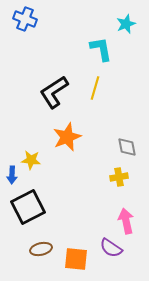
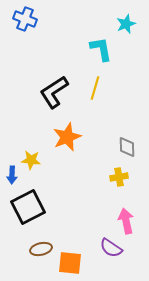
gray diamond: rotated 10 degrees clockwise
orange square: moved 6 px left, 4 px down
